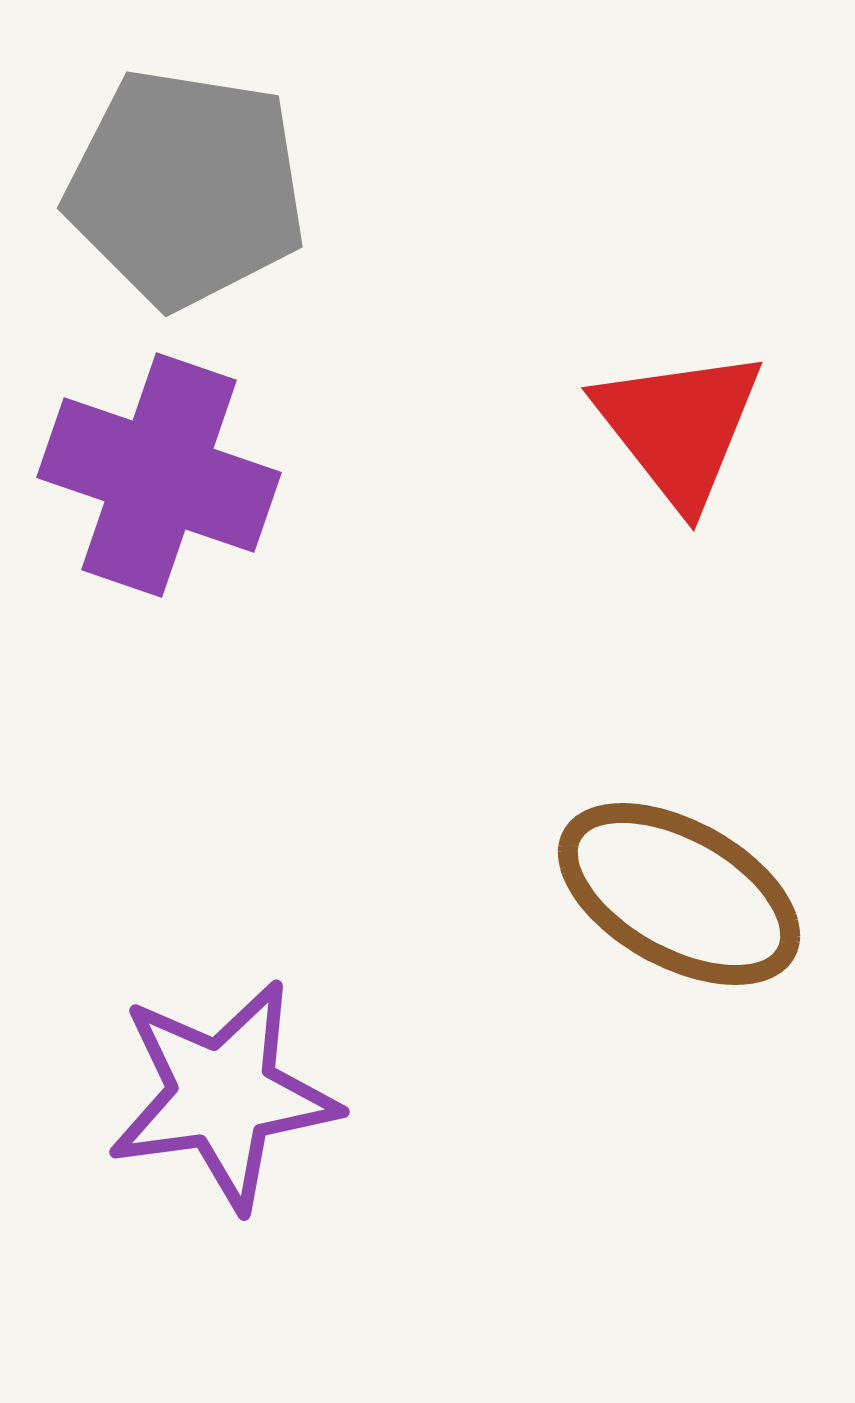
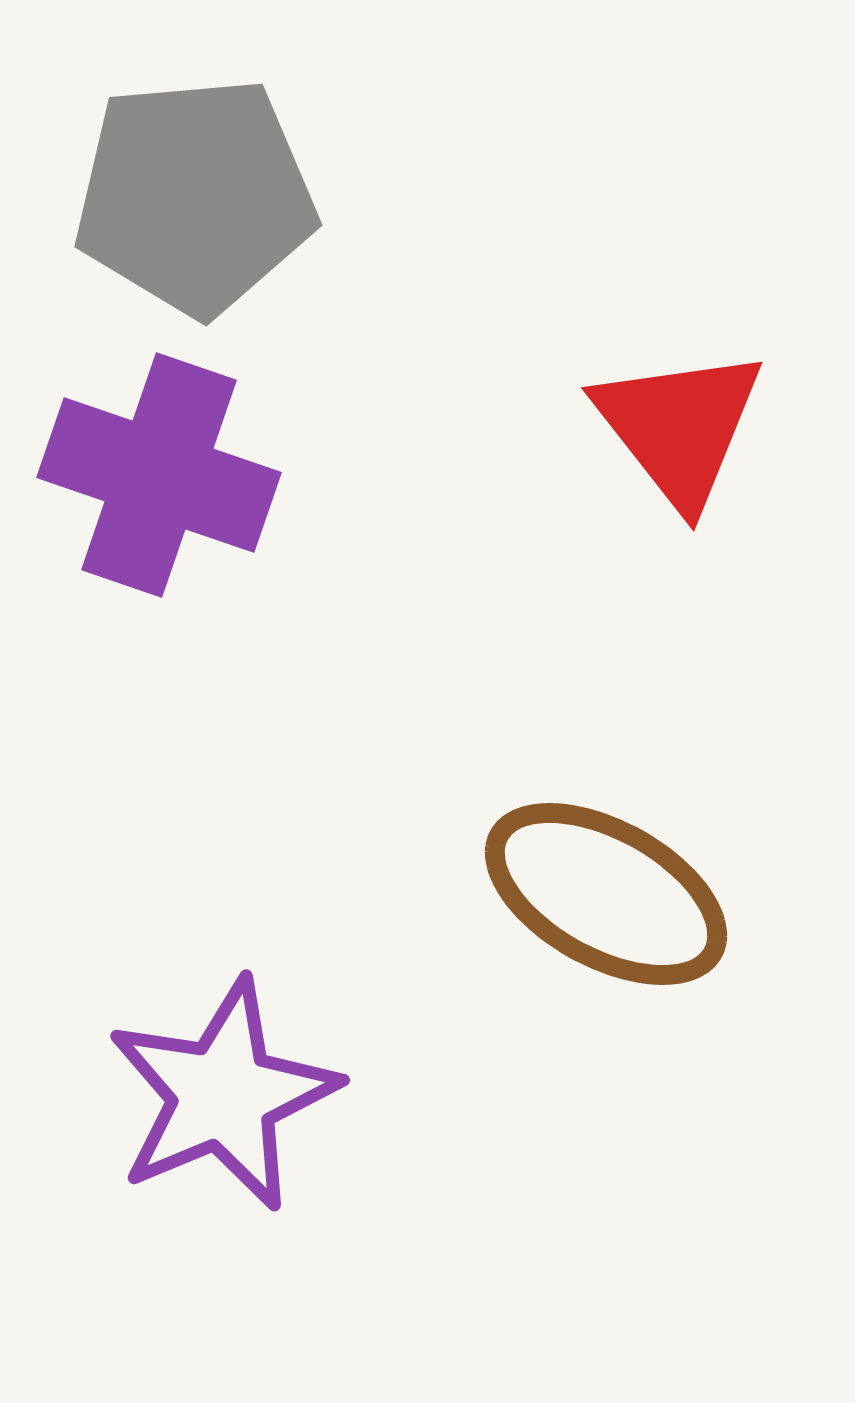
gray pentagon: moved 9 px right, 8 px down; rotated 14 degrees counterclockwise
brown ellipse: moved 73 px left
purple star: rotated 15 degrees counterclockwise
